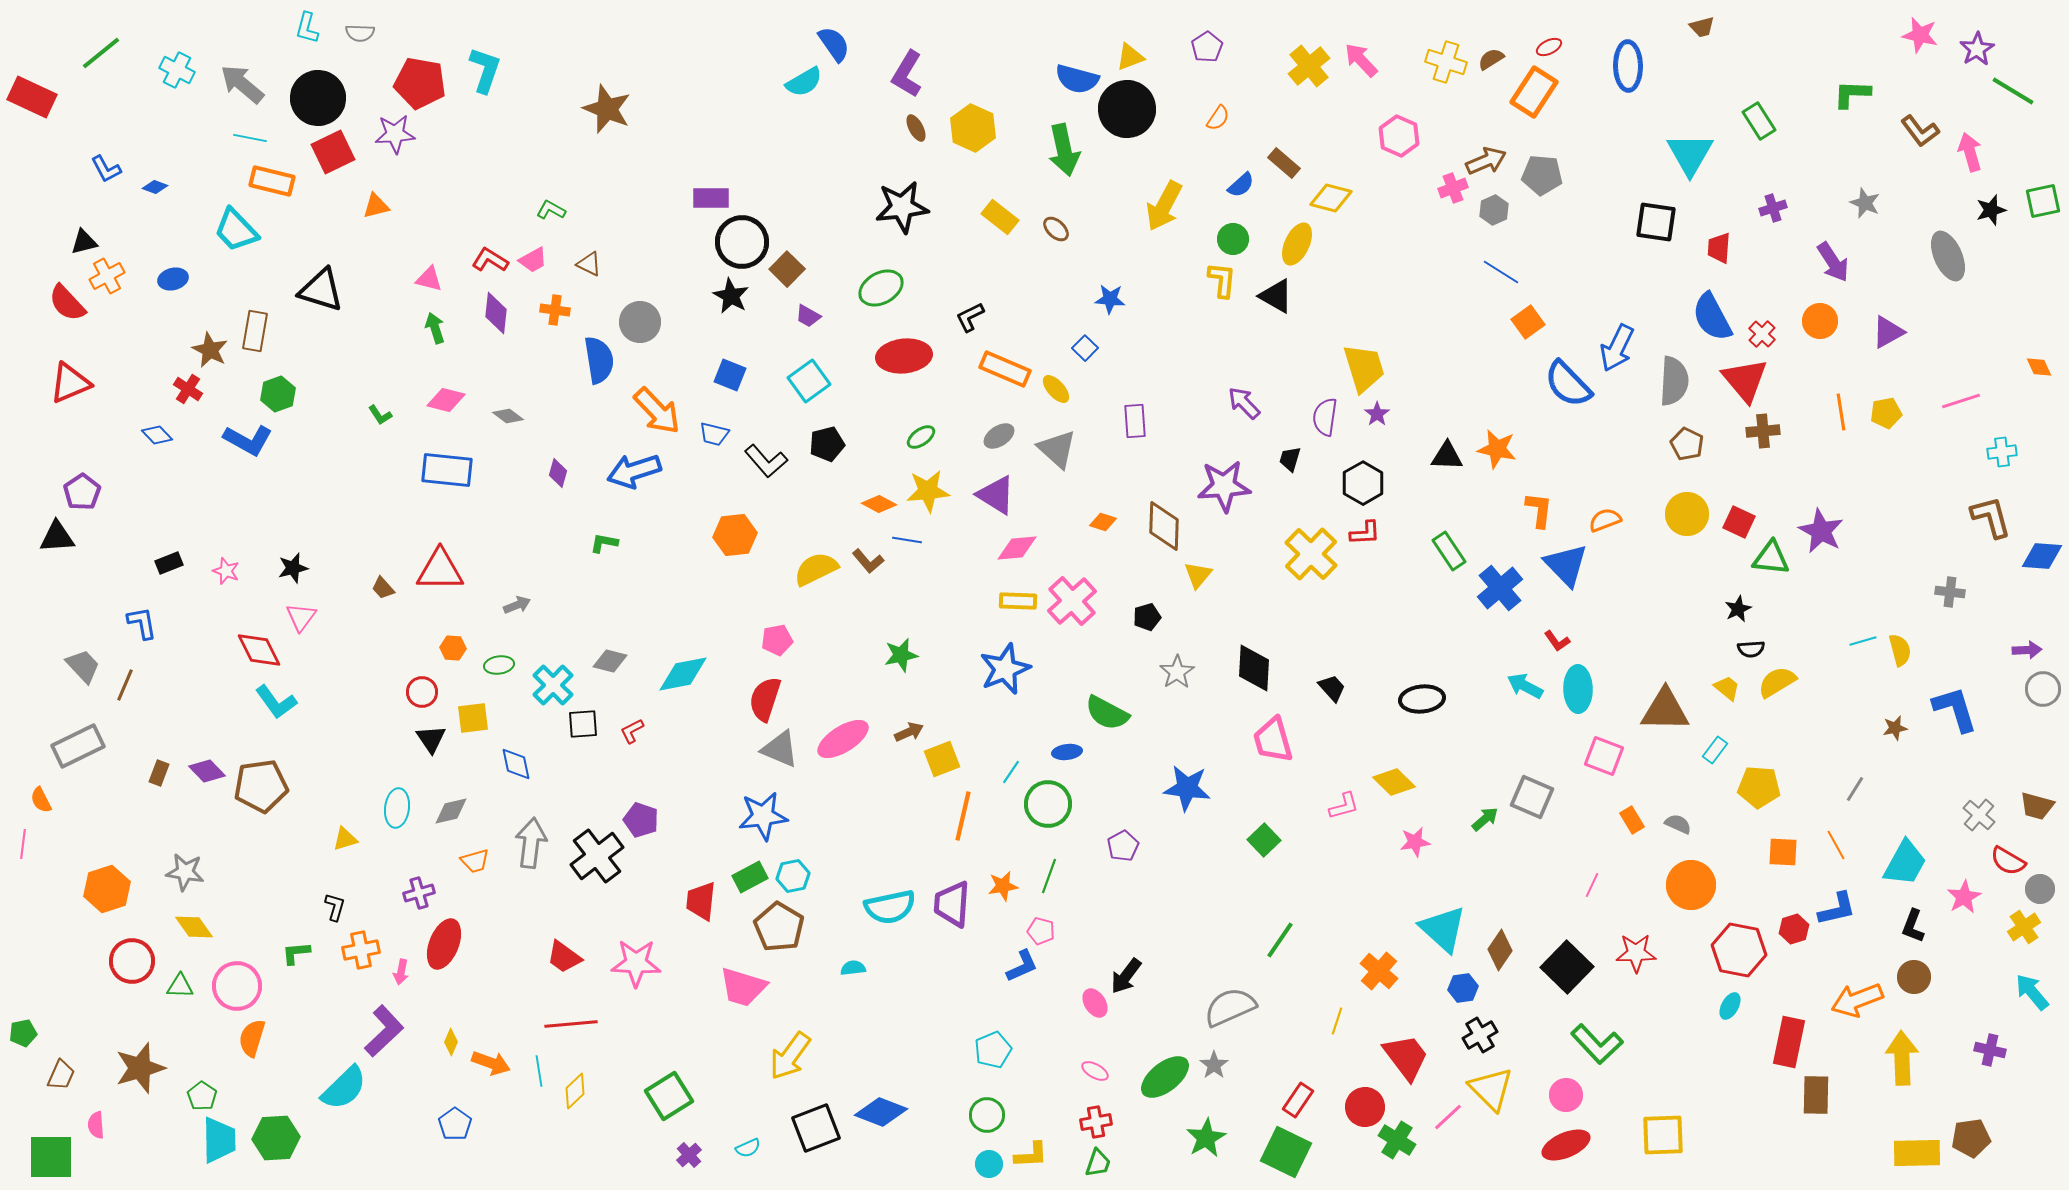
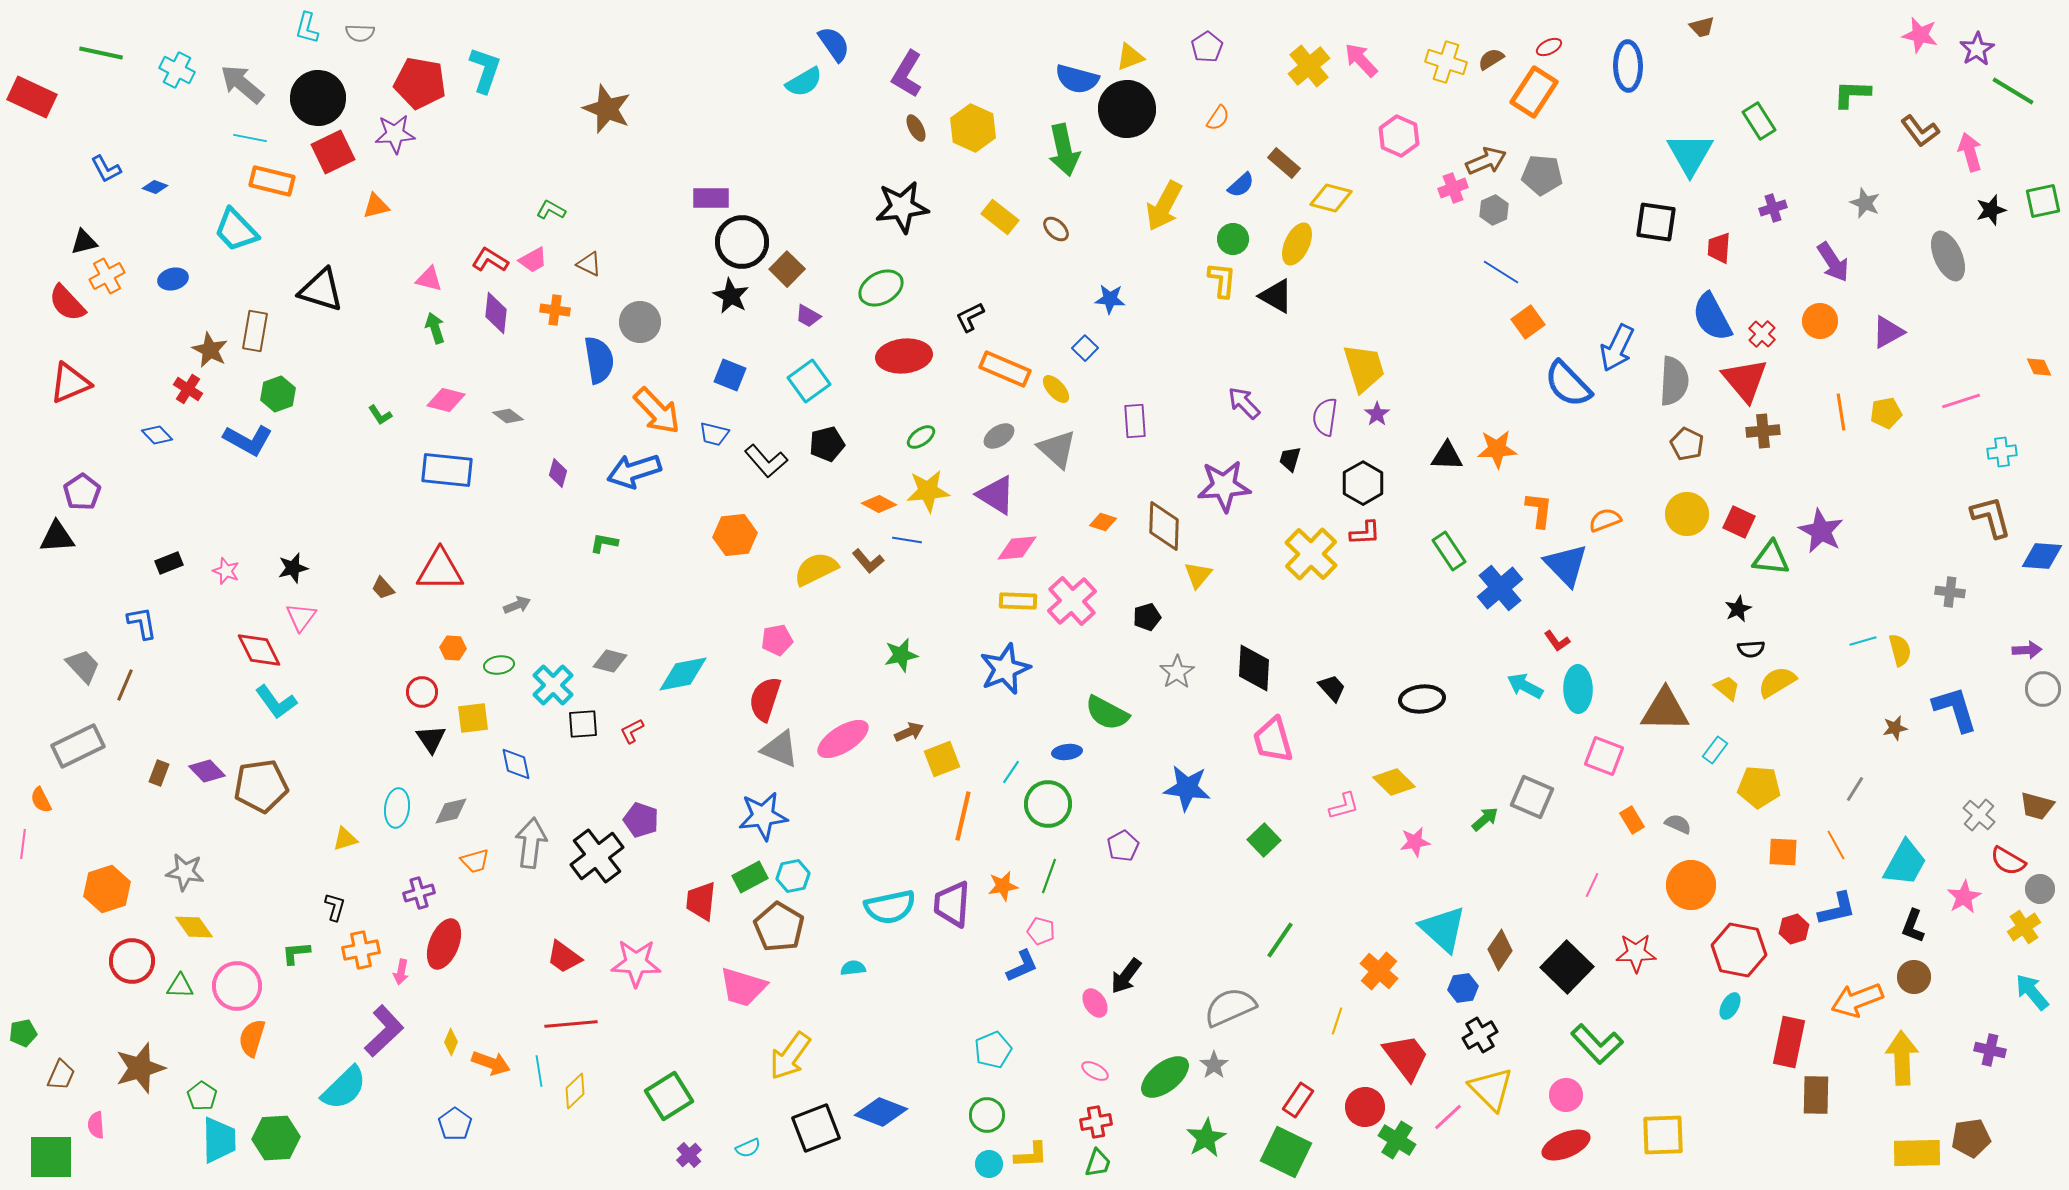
green line at (101, 53): rotated 51 degrees clockwise
orange star at (1497, 449): rotated 15 degrees counterclockwise
